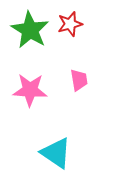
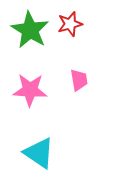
cyan triangle: moved 17 px left
